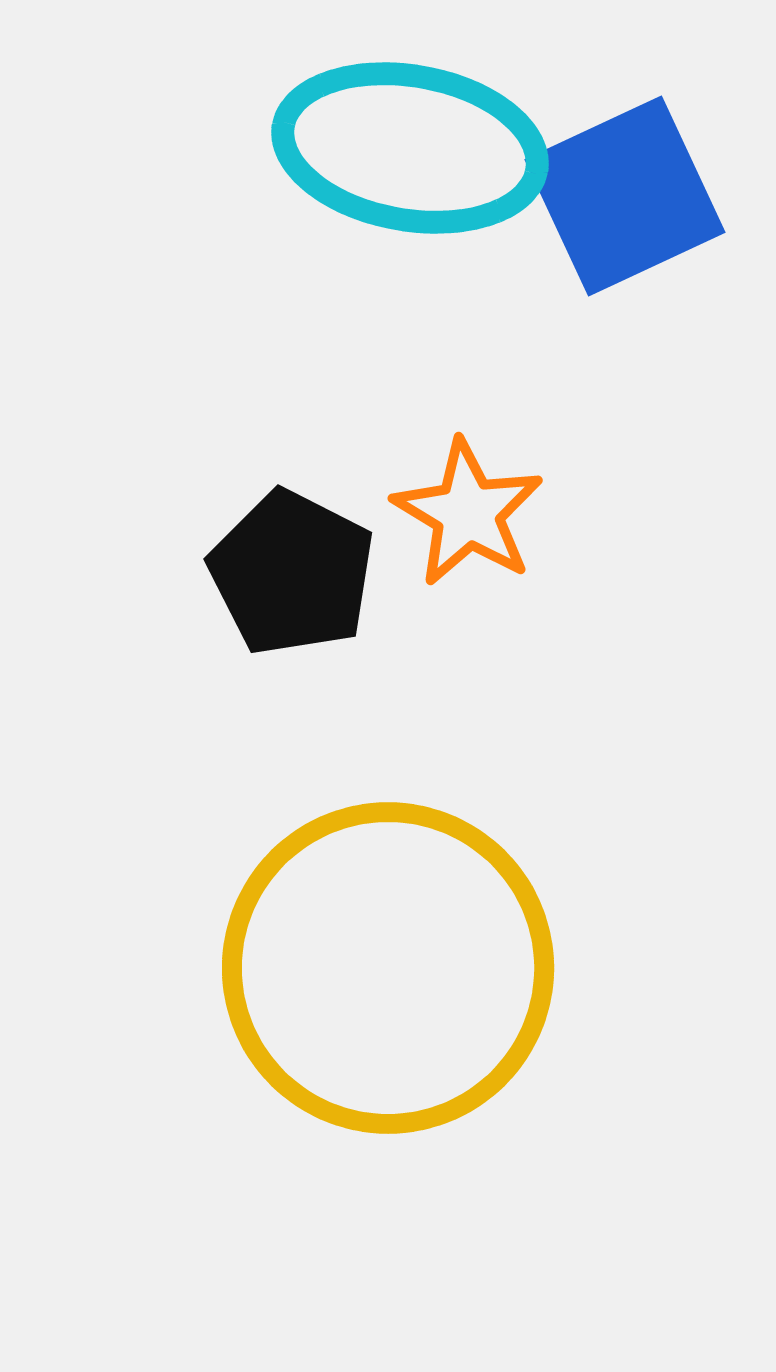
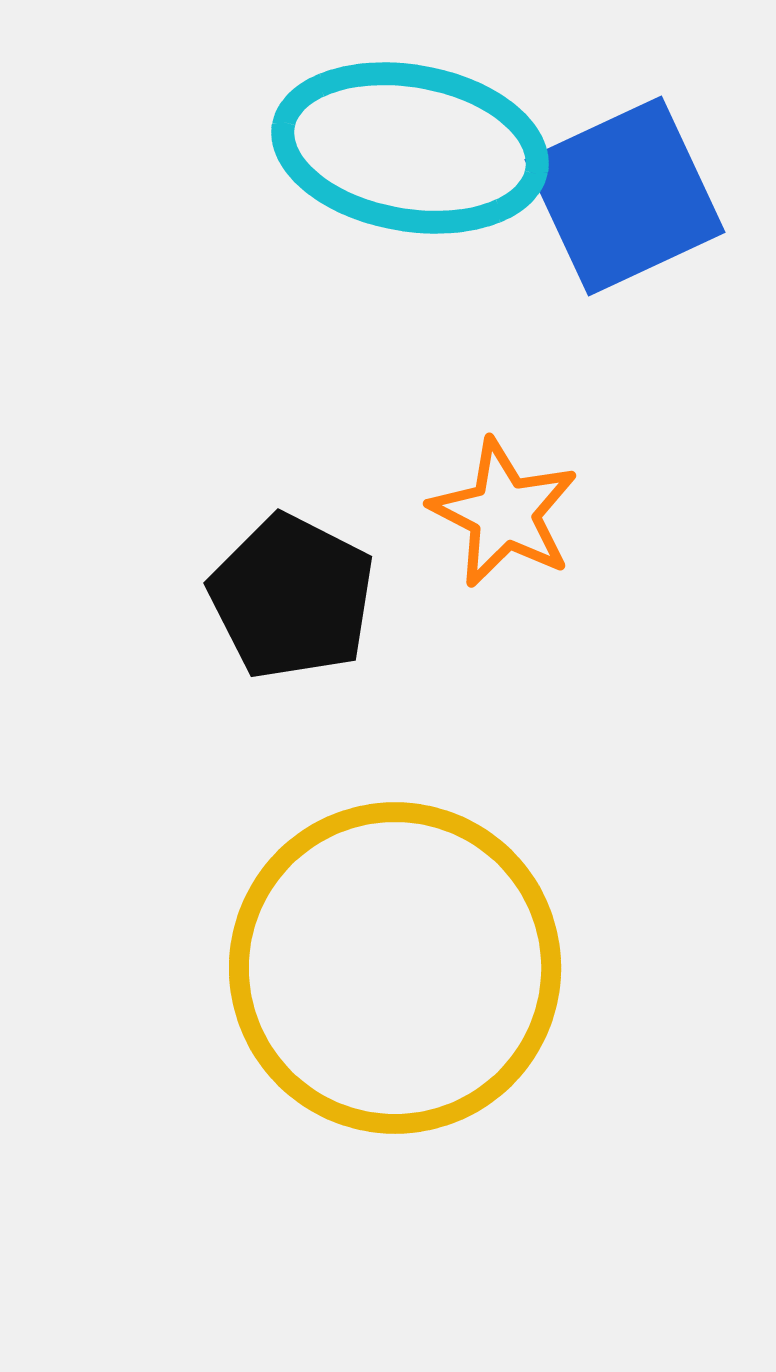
orange star: moved 36 px right; rotated 4 degrees counterclockwise
black pentagon: moved 24 px down
yellow circle: moved 7 px right
